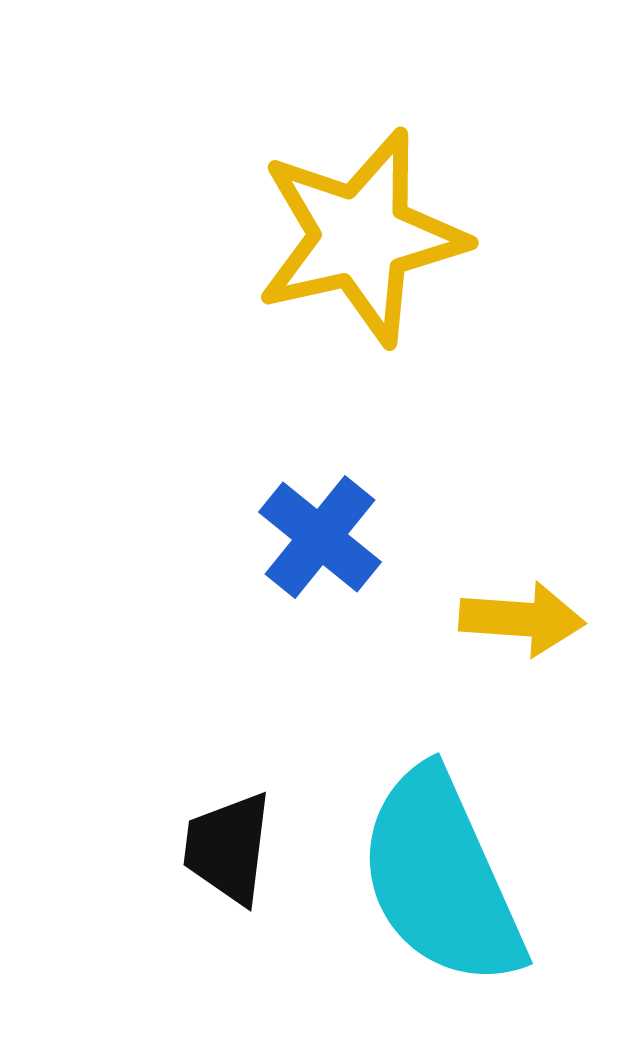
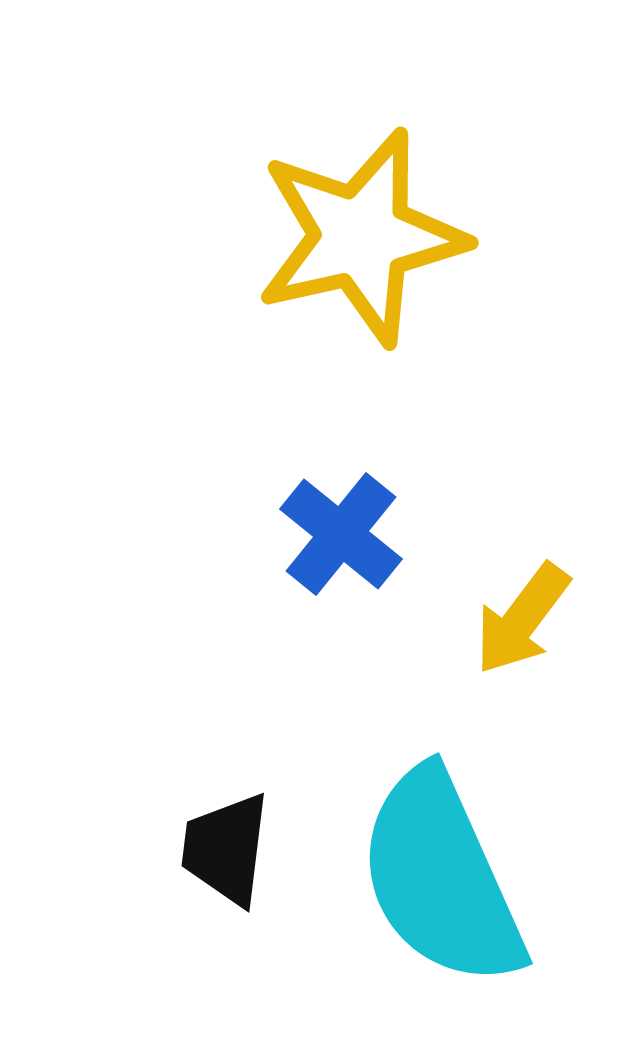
blue cross: moved 21 px right, 3 px up
yellow arrow: rotated 123 degrees clockwise
black trapezoid: moved 2 px left, 1 px down
